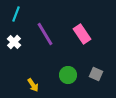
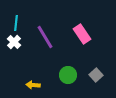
cyan line: moved 9 px down; rotated 14 degrees counterclockwise
purple line: moved 3 px down
gray square: moved 1 px down; rotated 24 degrees clockwise
yellow arrow: rotated 128 degrees clockwise
